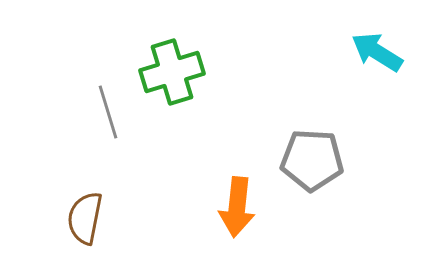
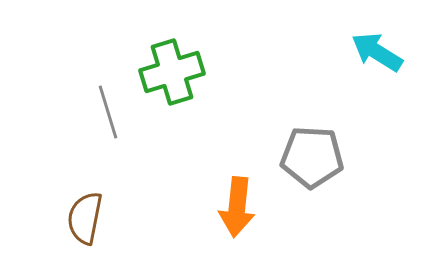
gray pentagon: moved 3 px up
